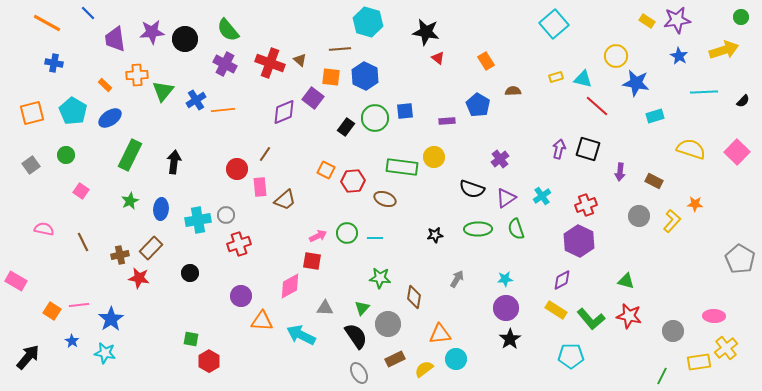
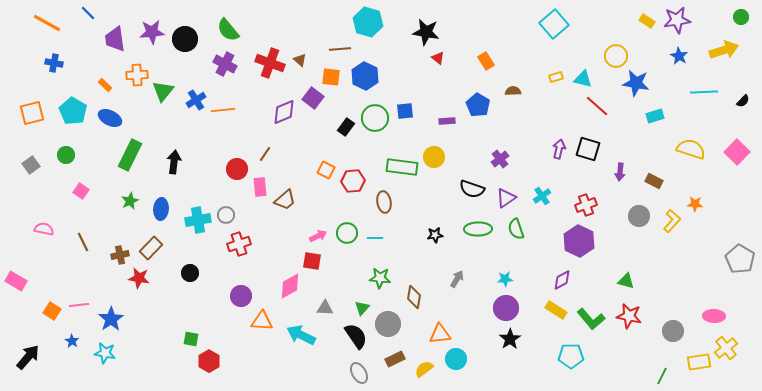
blue ellipse at (110, 118): rotated 60 degrees clockwise
brown ellipse at (385, 199): moved 1 px left, 3 px down; rotated 60 degrees clockwise
